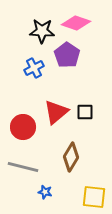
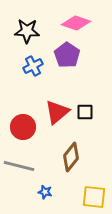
black star: moved 15 px left
blue cross: moved 1 px left, 2 px up
red triangle: moved 1 px right
brown diamond: rotated 8 degrees clockwise
gray line: moved 4 px left, 1 px up
